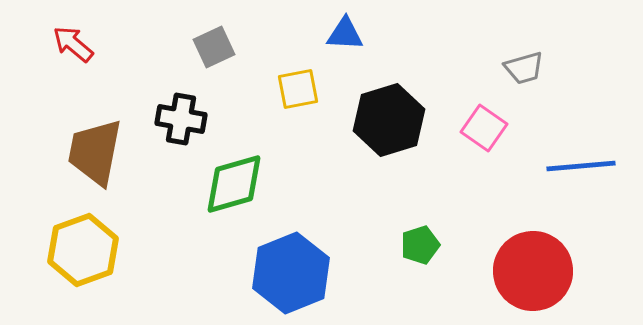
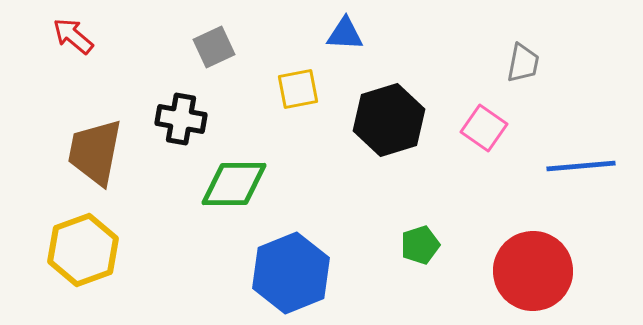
red arrow: moved 8 px up
gray trapezoid: moved 1 px left, 5 px up; rotated 63 degrees counterclockwise
green diamond: rotated 16 degrees clockwise
